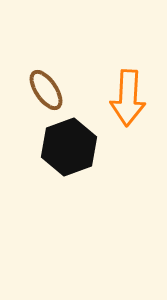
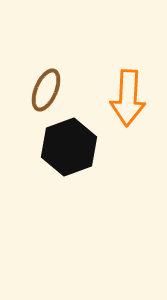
brown ellipse: rotated 57 degrees clockwise
